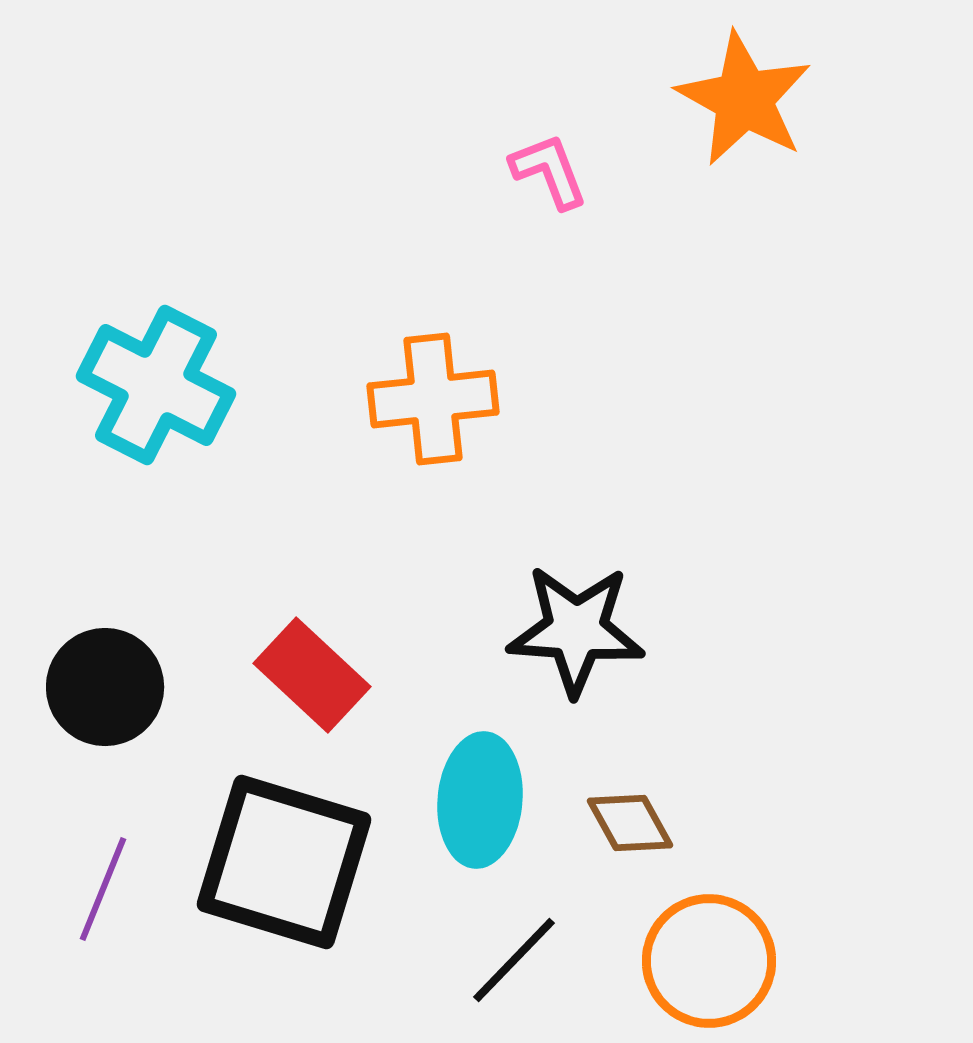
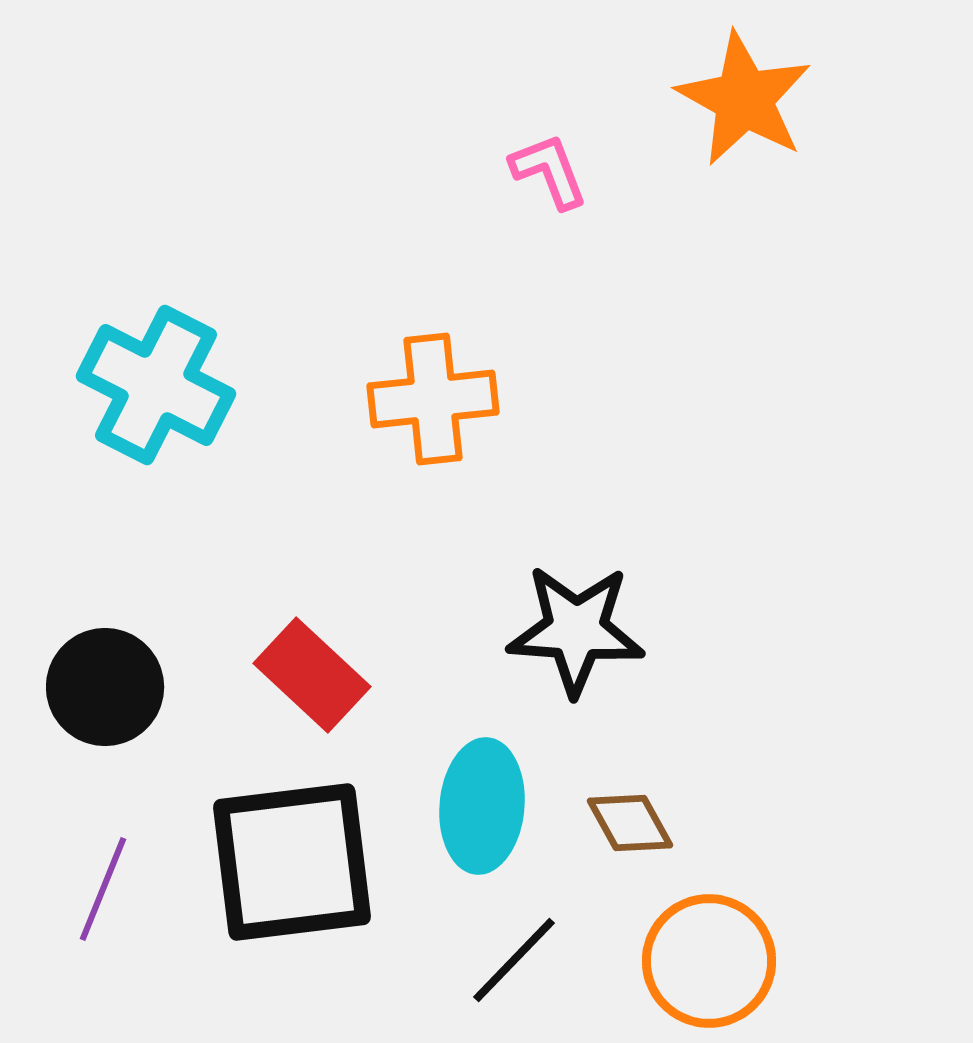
cyan ellipse: moved 2 px right, 6 px down
black square: moved 8 px right; rotated 24 degrees counterclockwise
